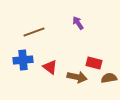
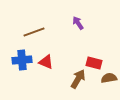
blue cross: moved 1 px left
red triangle: moved 4 px left, 5 px up; rotated 14 degrees counterclockwise
brown arrow: moved 1 px right, 2 px down; rotated 72 degrees counterclockwise
